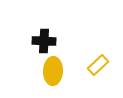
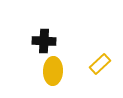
yellow rectangle: moved 2 px right, 1 px up
